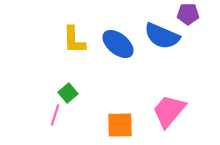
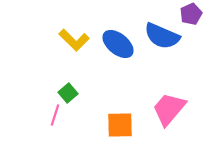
purple pentagon: moved 3 px right; rotated 25 degrees counterclockwise
yellow L-shape: rotated 44 degrees counterclockwise
pink trapezoid: moved 2 px up
